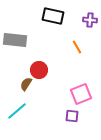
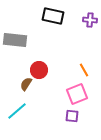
orange line: moved 7 px right, 23 px down
pink square: moved 4 px left
